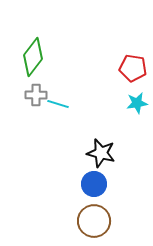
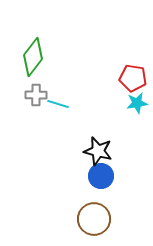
red pentagon: moved 10 px down
black star: moved 3 px left, 2 px up
blue circle: moved 7 px right, 8 px up
brown circle: moved 2 px up
